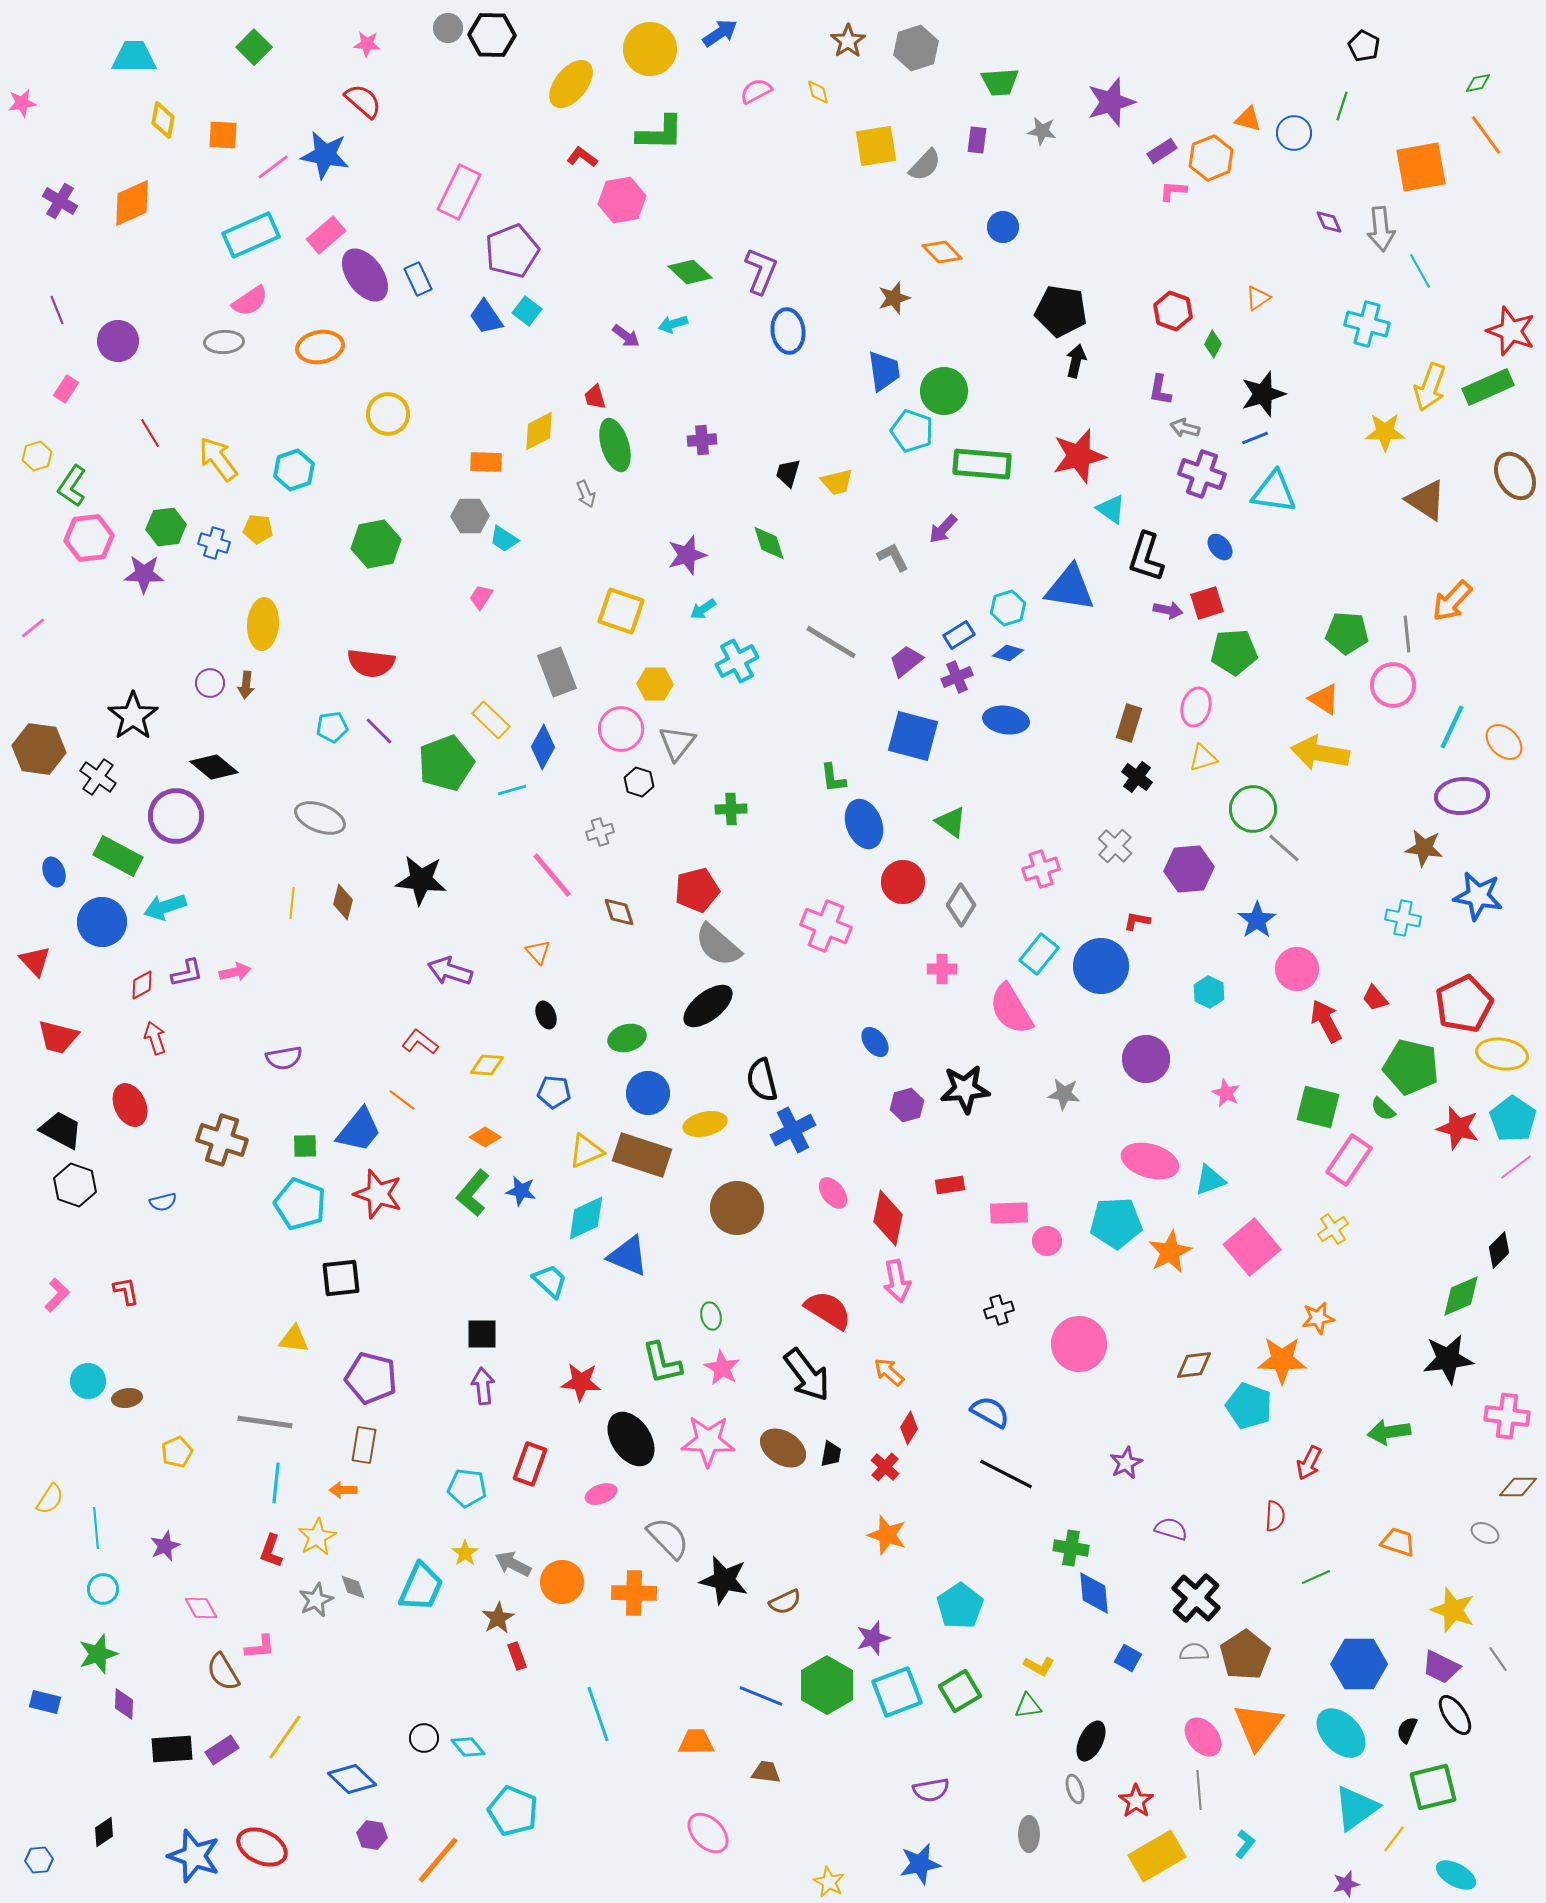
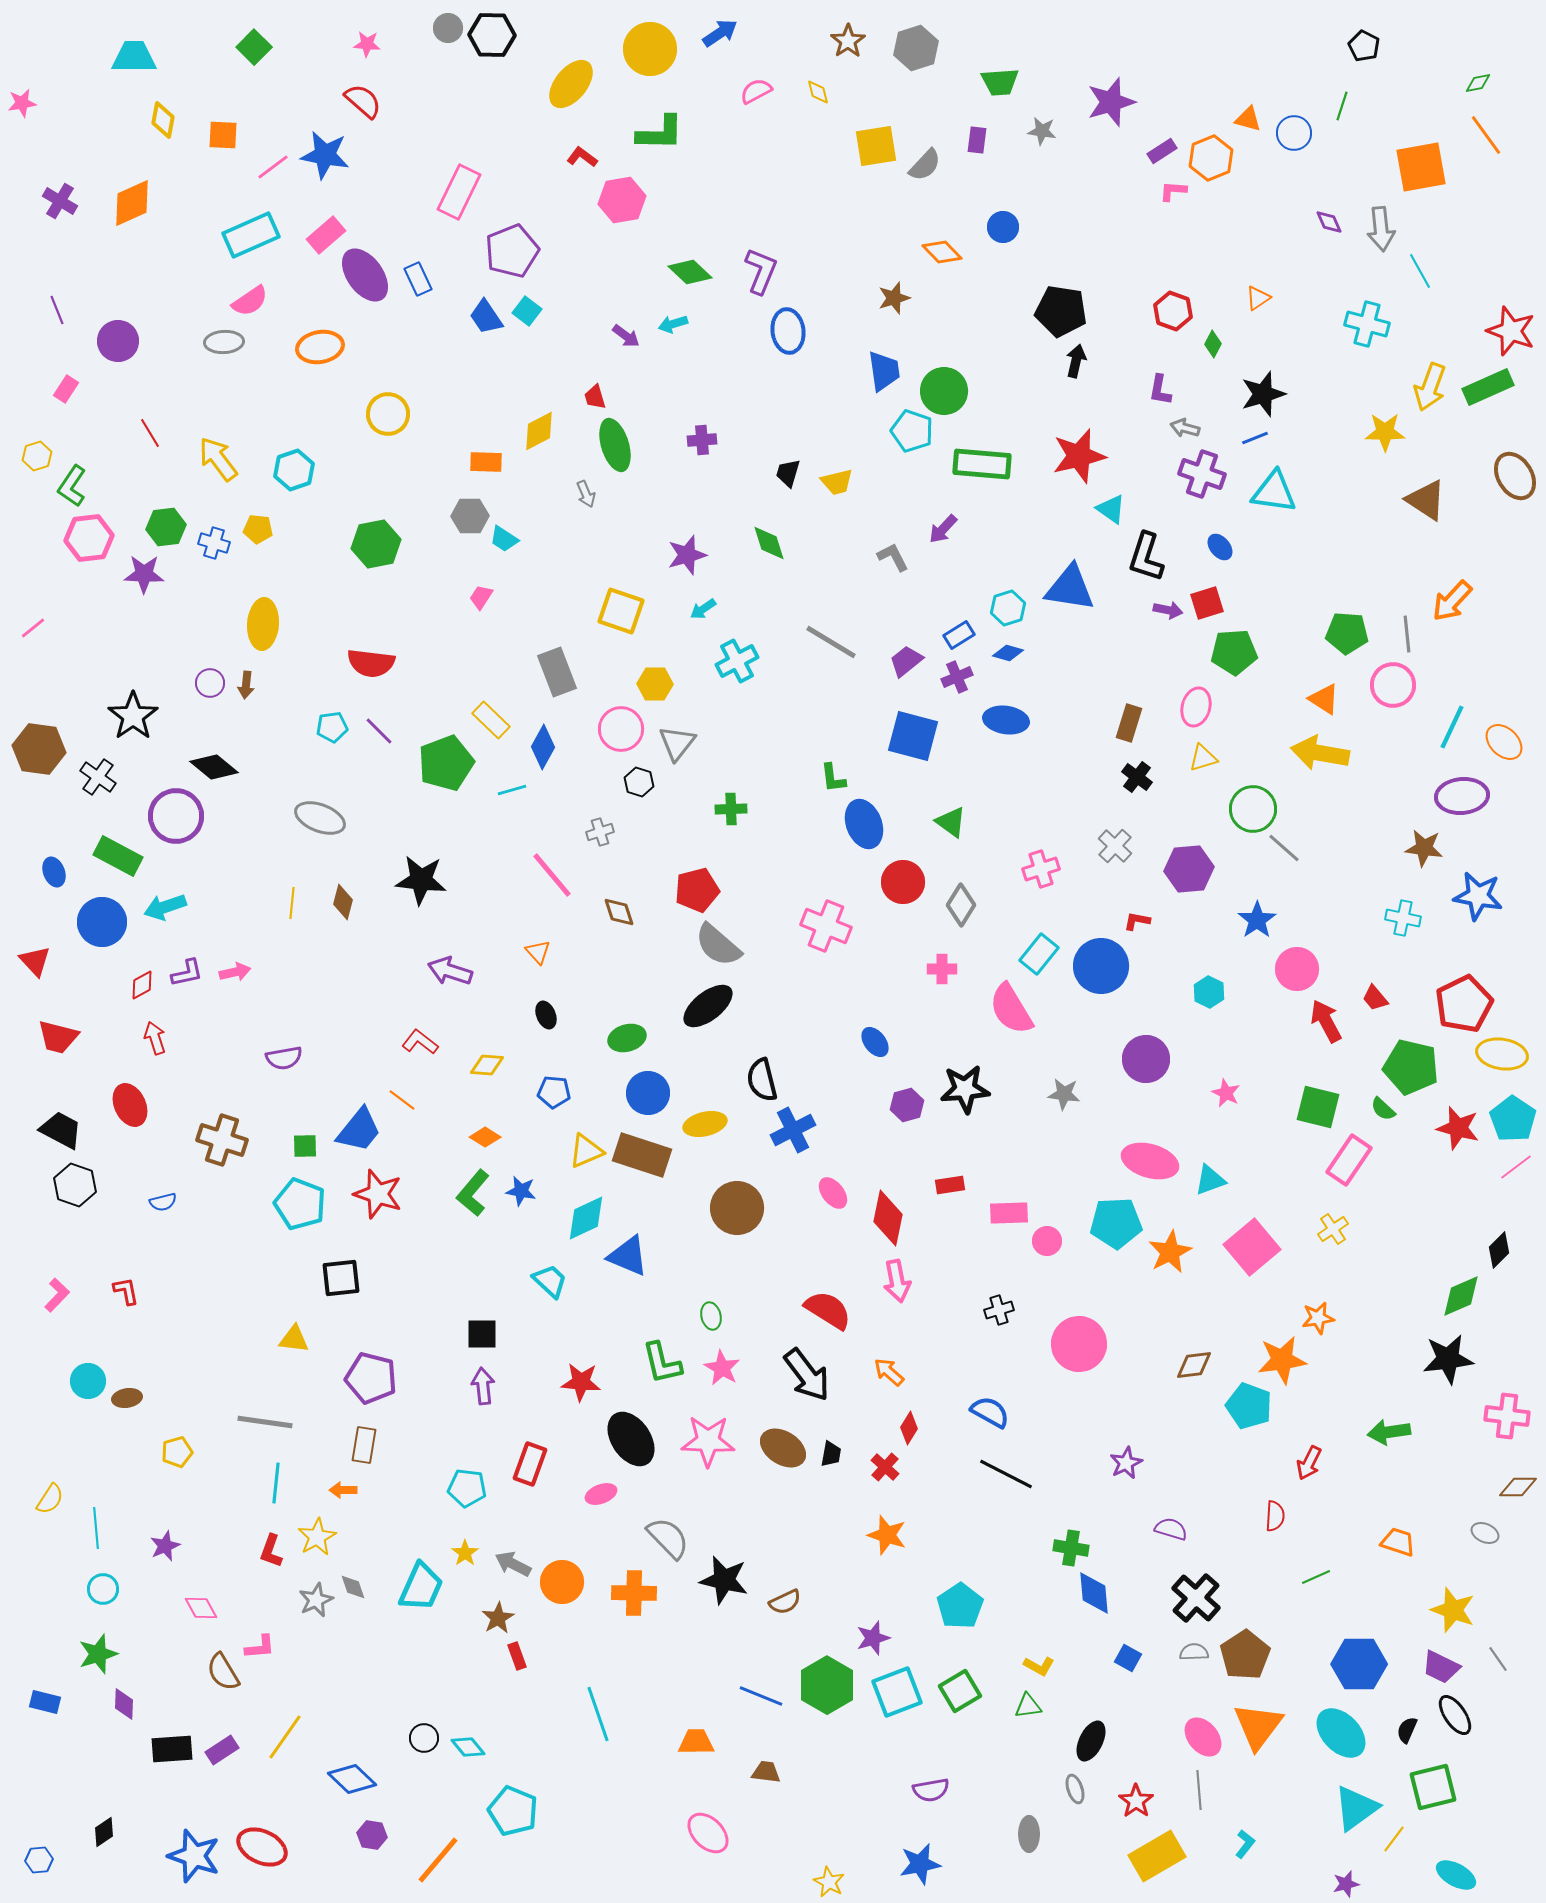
orange star at (1282, 1360): rotated 9 degrees counterclockwise
yellow pentagon at (177, 1452): rotated 8 degrees clockwise
